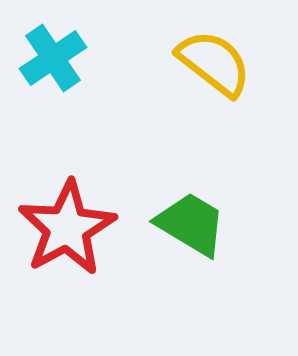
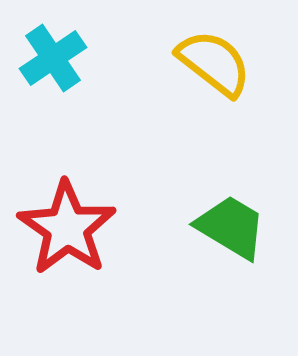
green trapezoid: moved 40 px right, 3 px down
red star: rotated 8 degrees counterclockwise
